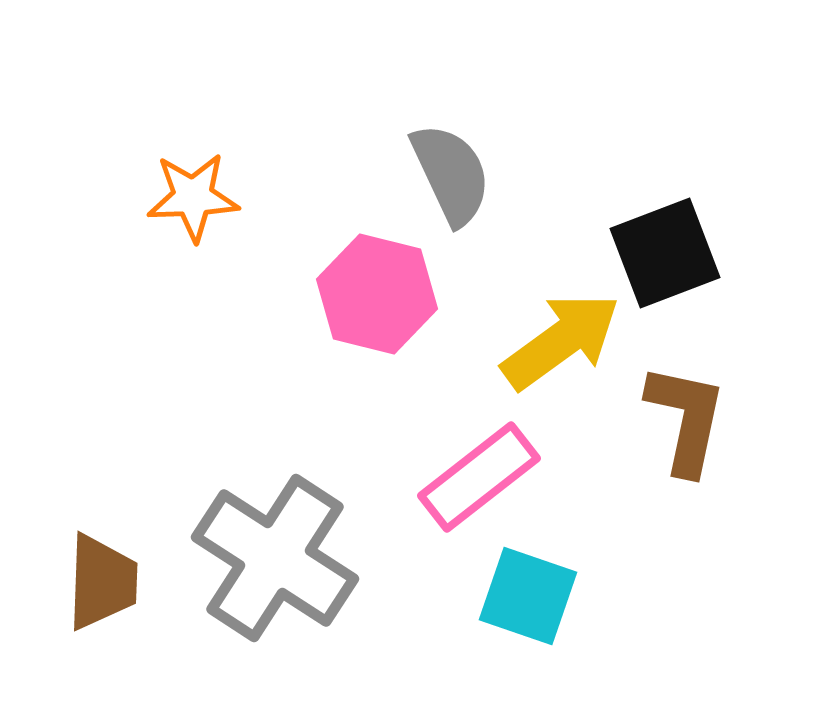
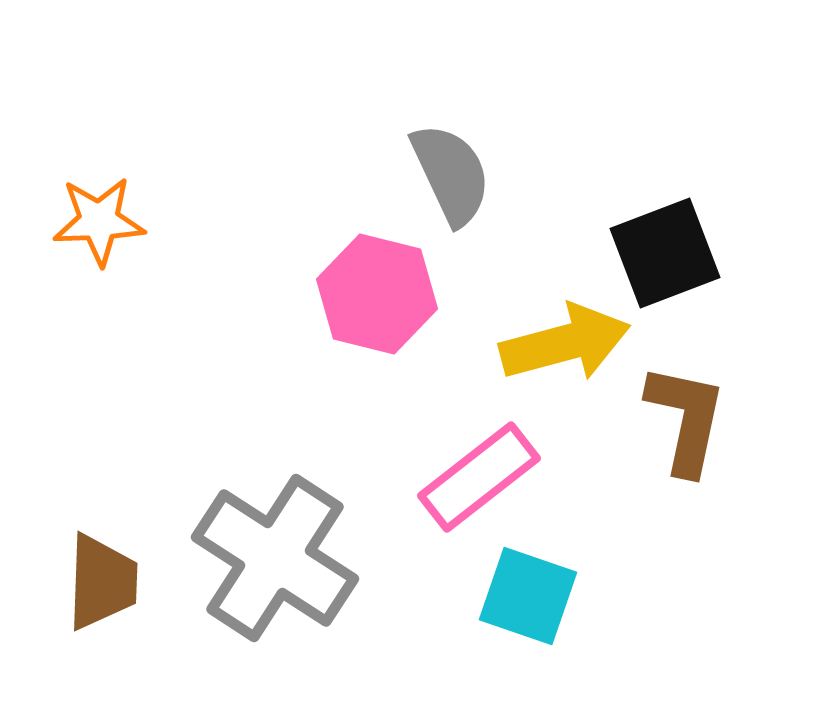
orange star: moved 94 px left, 24 px down
yellow arrow: moved 4 px right, 2 px down; rotated 21 degrees clockwise
